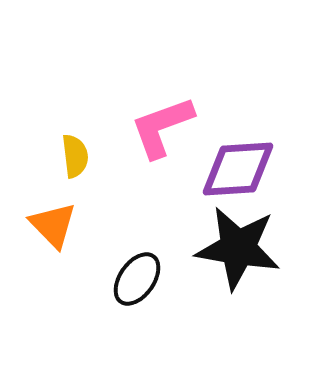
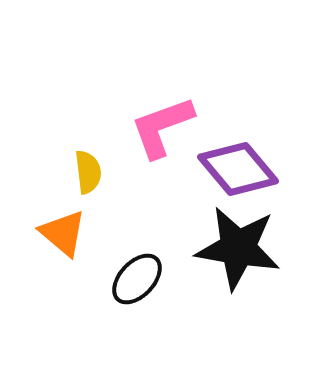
yellow semicircle: moved 13 px right, 16 px down
purple diamond: rotated 54 degrees clockwise
orange triangle: moved 10 px right, 8 px down; rotated 6 degrees counterclockwise
black ellipse: rotated 8 degrees clockwise
